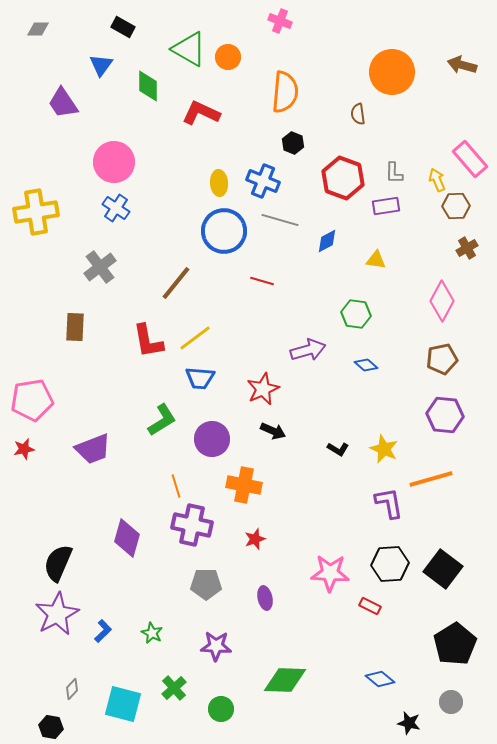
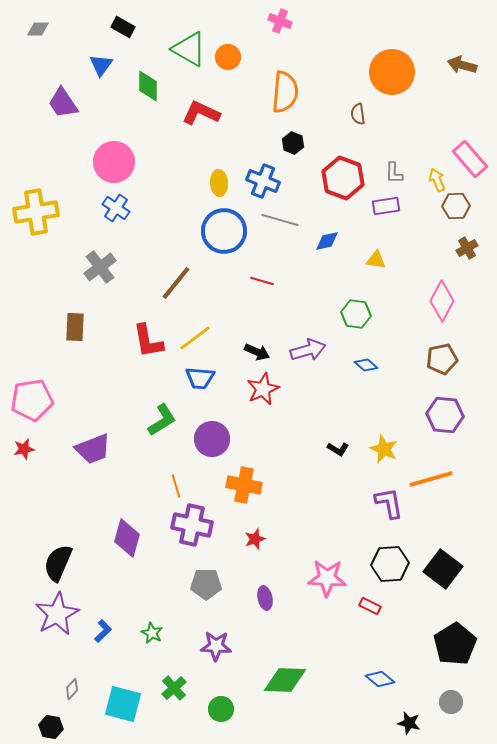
blue diamond at (327, 241): rotated 15 degrees clockwise
black arrow at (273, 431): moved 16 px left, 79 px up
pink star at (330, 573): moved 3 px left, 5 px down
